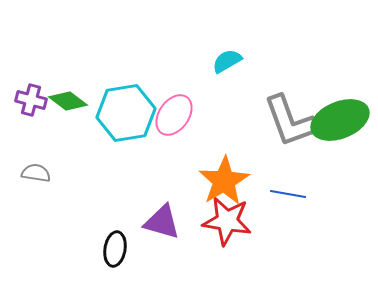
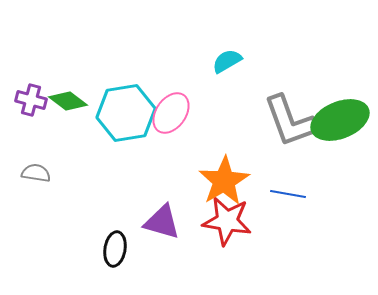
pink ellipse: moved 3 px left, 2 px up
